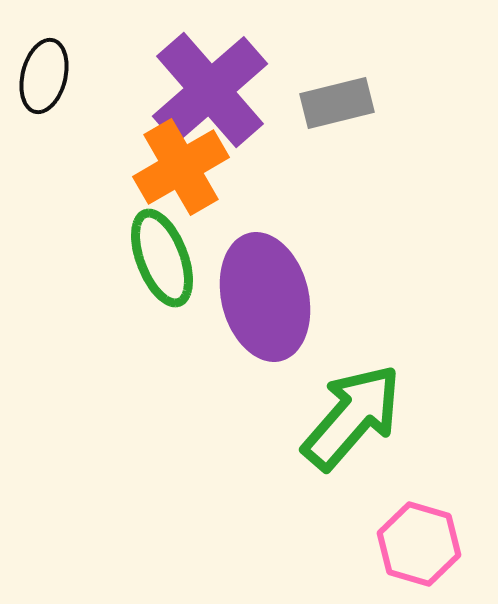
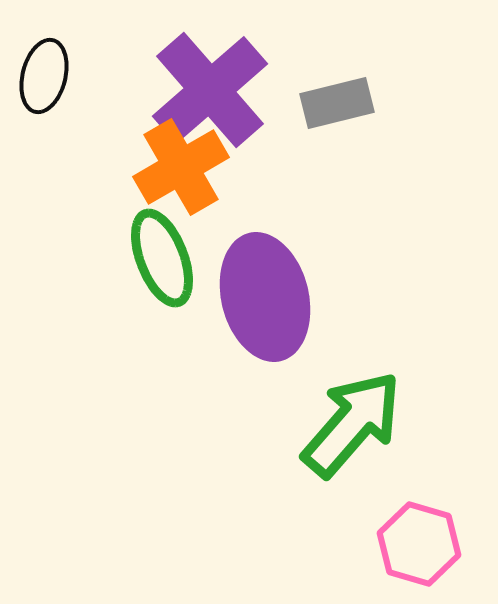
green arrow: moved 7 px down
